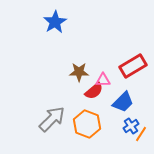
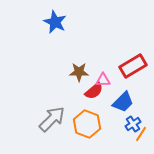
blue star: rotated 15 degrees counterclockwise
blue cross: moved 2 px right, 2 px up
